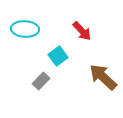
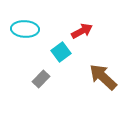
red arrow: rotated 75 degrees counterclockwise
cyan square: moved 3 px right, 4 px up
gray rectangle: moved 2 px up
